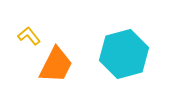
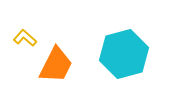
yellow L-shape: moved 4 px left, 2 px down; rotated 10 degrees counterclockwise
